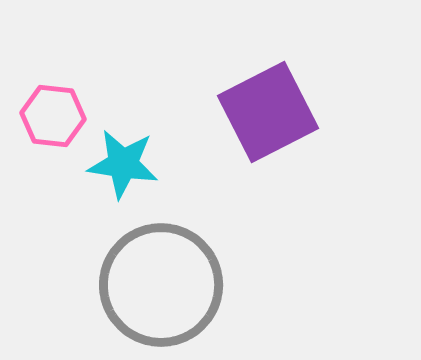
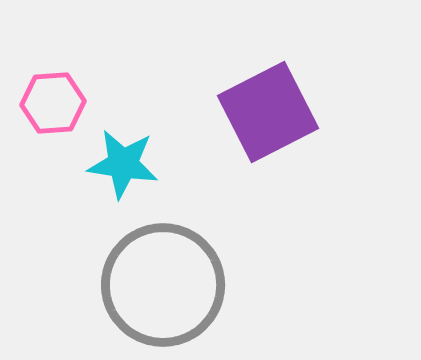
pink hexagon: moved 13 px up; rotated 10 degrees counterclockwise
gray circle: moved 2 px right
